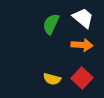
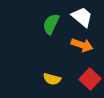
white trapezoid: moved 1 px left, 1 px up
orange arrow: rotated 15 degrees clockwise
red square: moved 8 px right, 1 px down
